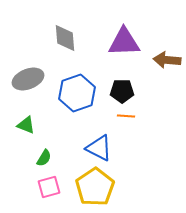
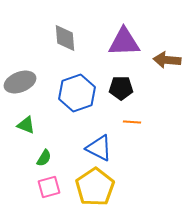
gray ellipse: moved 8 px left, 3 px down
black pentagon: moved 1 px left, 3 px up
orange line: moved 6 px right, 6 px down
